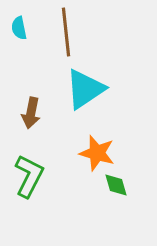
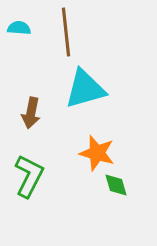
cyan semicircle: rotated 105 degrees clockwise
cyan triangle: rotated 18 degrees clockwise
